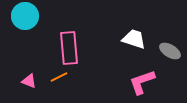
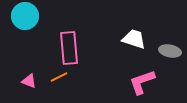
gray ellipse: rotated 20 degrees counterclockwise
